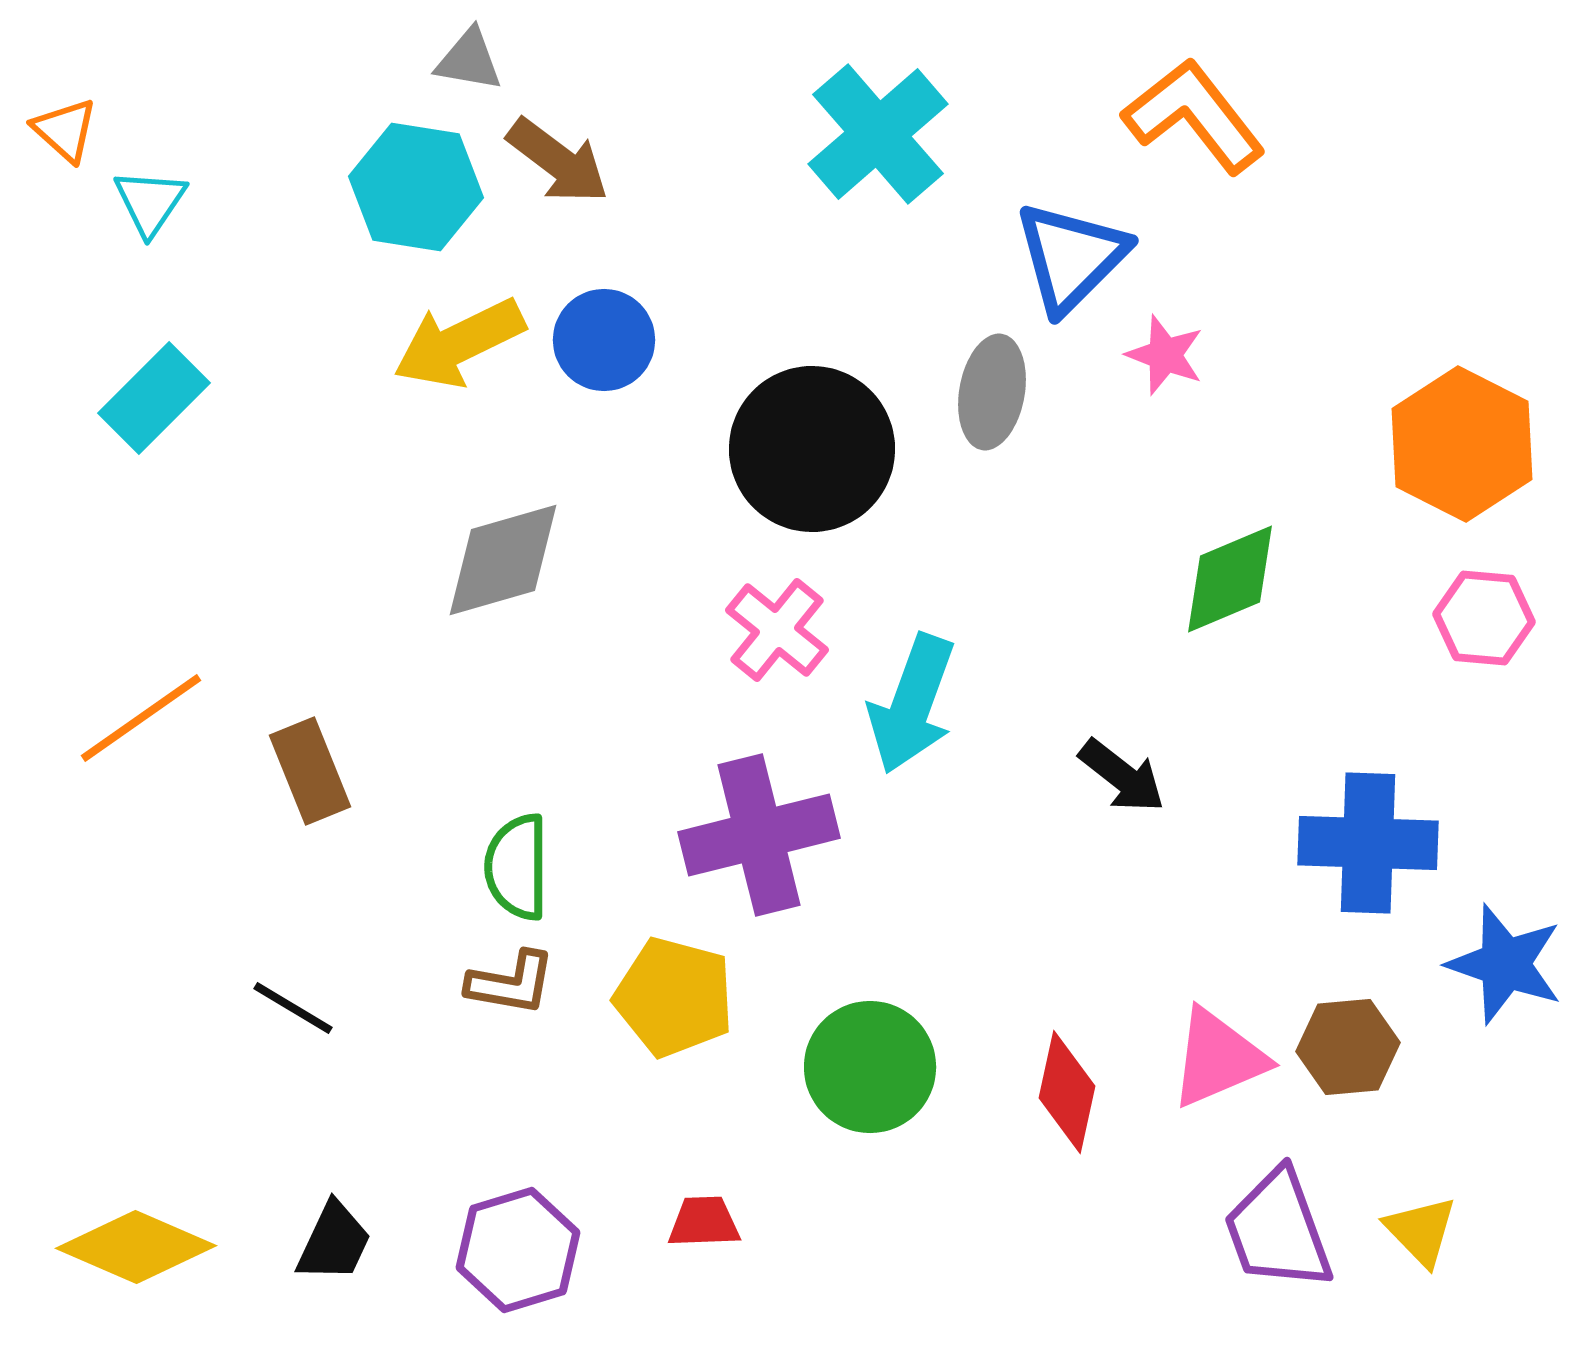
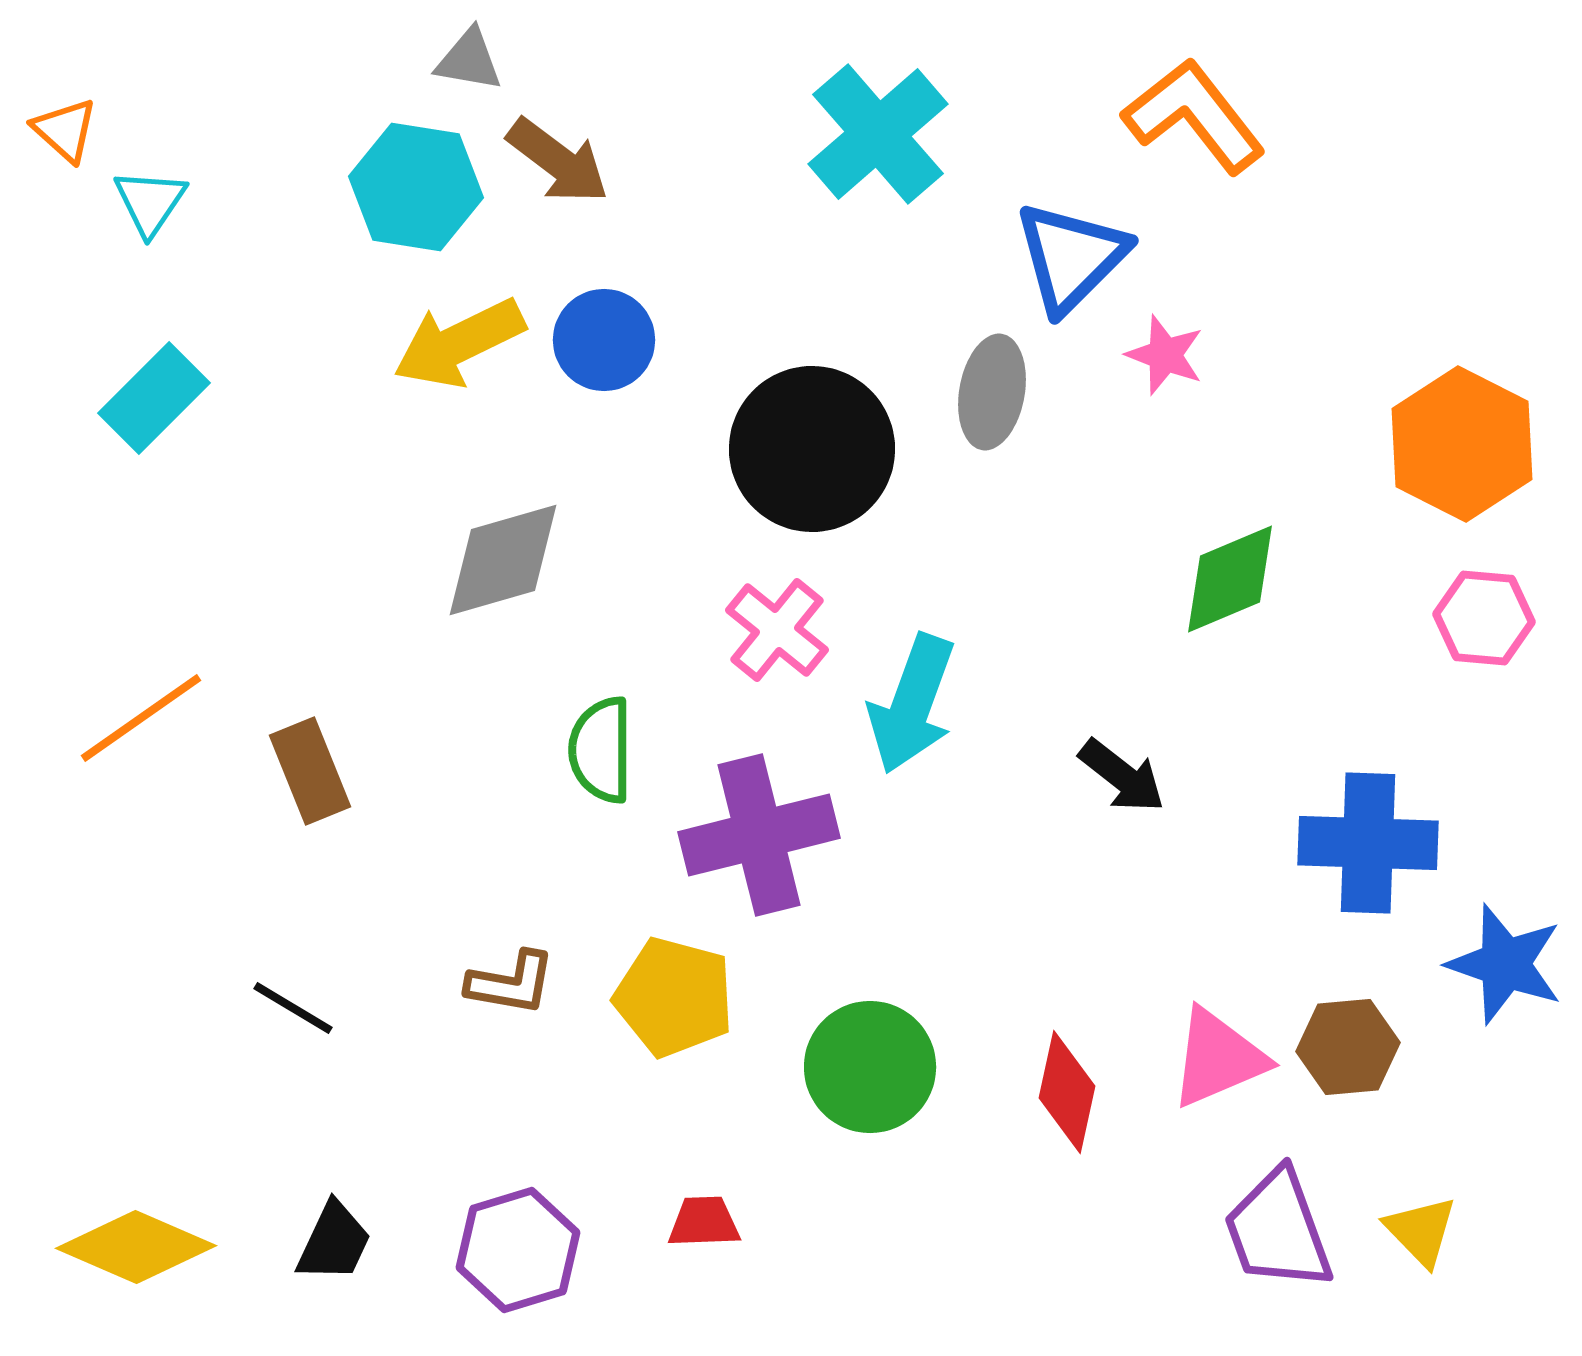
green semicircle: moved 84 px right, 117 px up
